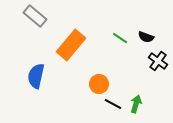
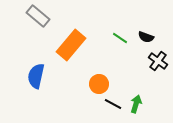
gray rectangle: moved 3 px right
